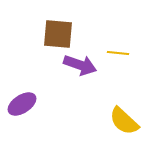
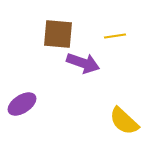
yellow line: moved 3 px left, 17 px up; rotated 15 degrees counterclockwise
purple arrow: moved 3 px right, 2 px up
